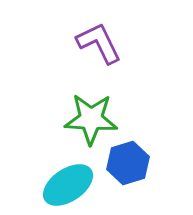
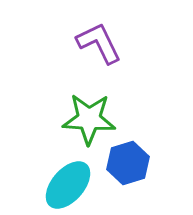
green star: moved 2 px left
cyan ellipse: rotated 15 degrees counterclockwise
